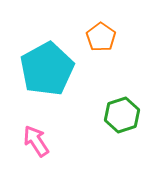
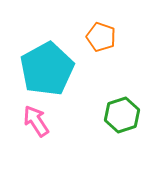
orange pentagon: rotated 16 degrees counterclockwise
pink arrow: moved 20 px up
